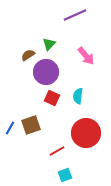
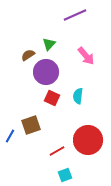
blue line: moved 8 px down
red circle: moved 2 px right, 7 px down
